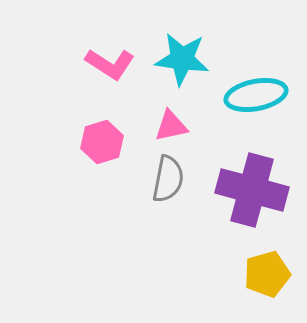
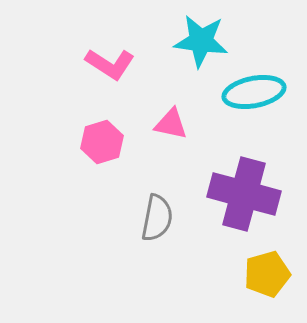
cyan star: moved 19 px right, 18 px up
cyan ellipse: moved 2 px left, 3 px up
pink triangle: moved 2 px up; rotated 24 degrees clockwise
gray semicircle: moved 11 px left, 39 px down
purple cross: moved 8 px left, 4 px down
